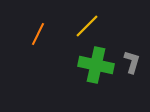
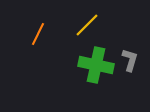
yellow line: moved 1 px up
gray L-shape: moved 2 px left, 2 px up
